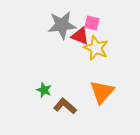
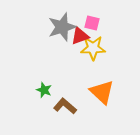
gray star: moved 2 px down; rotated 12 degrees counterclockwise
red triangle: rotated 42 degrees counterclockwise
yellow star: moved 3 px left; rotated 25 degrees counterclockwise
orange triangle: rotated 28 degrees counterclockwise
